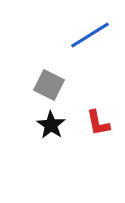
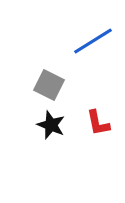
blue line: moved 3 px right, 6 px down
black star: rotated 12 degrees counterclockwise
